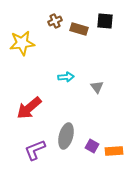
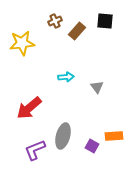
brown rectangle: moved 2 px left, 2 px down; rotated 66 degrees counterclockwise
gray ellipse: moved 3 px left
orange rectangle: moved 15 px up
